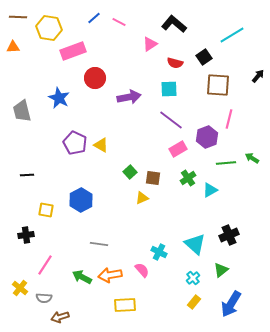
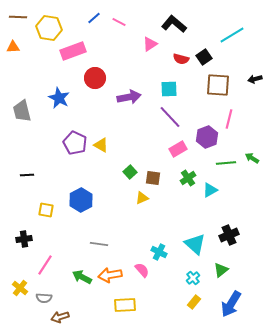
red semicircle at (175, 63): moved 6 px right, 4 px up
black arrow at (258, 76): moved 3 px left, 3 px down; rotated 144 degrees counterclockwise
purple line at (171, 120): moved 1 px left, 3 px up; rotated 10 degrees clockwise
black cross at (26, 235): moved 2 px left, 4 px down
